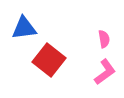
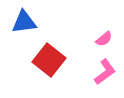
blue triangle: moved 6 px up
pink semicircle: rotated 60 degrees clockwise
